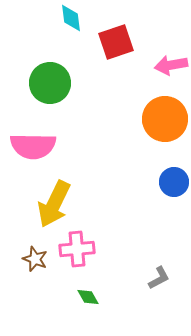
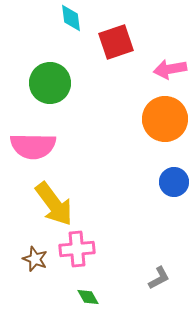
pink arrow: moved 1 px left, 4 px down
yellow arrow: rotated 63 degrees counterclockwise
